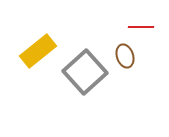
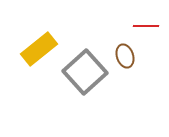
red line: moved 5 px right, 1 px up
yellow rectangle: moved 1 px right, 2 px up
